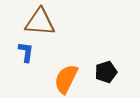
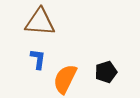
blue L-shape: moved 12 px right, 7 px down
orange semicircle: moved 1 px left
